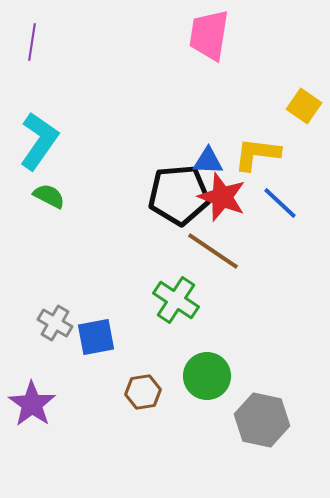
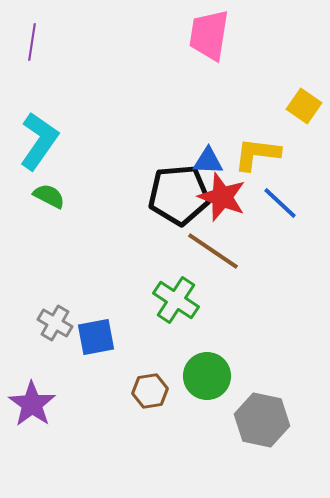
brown hexagon: moved 7 px right, 1 px up
